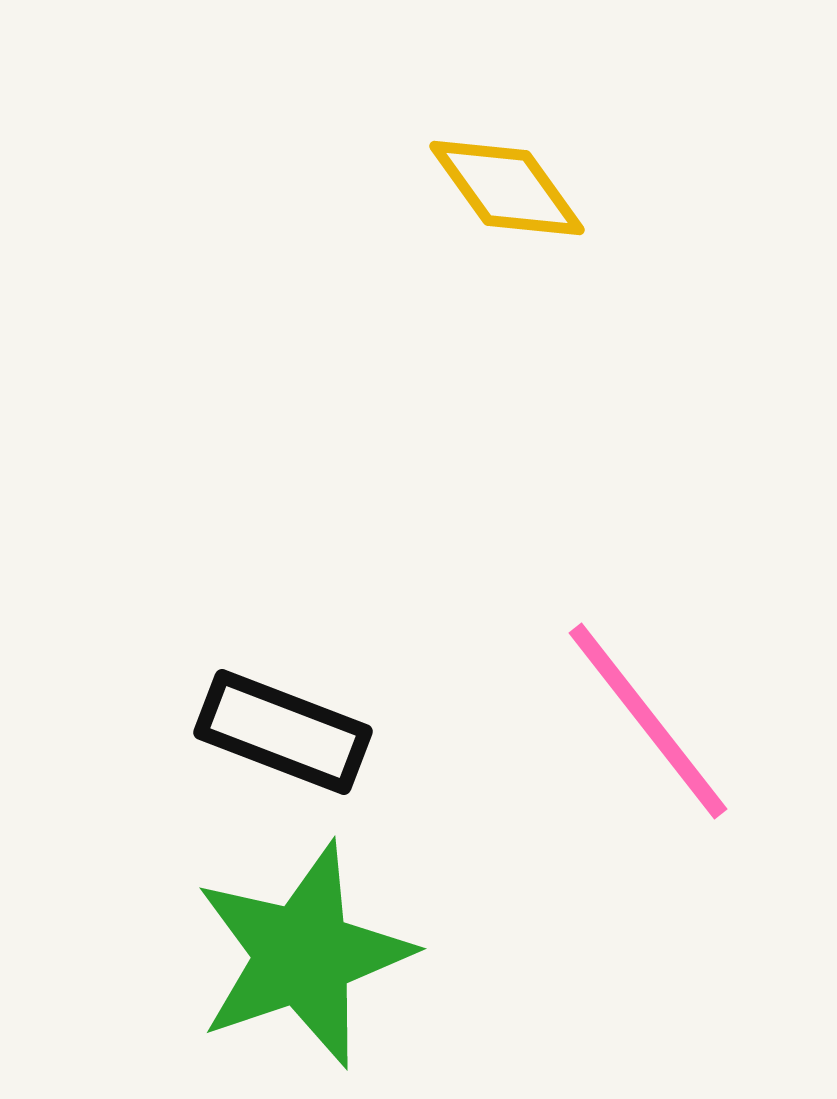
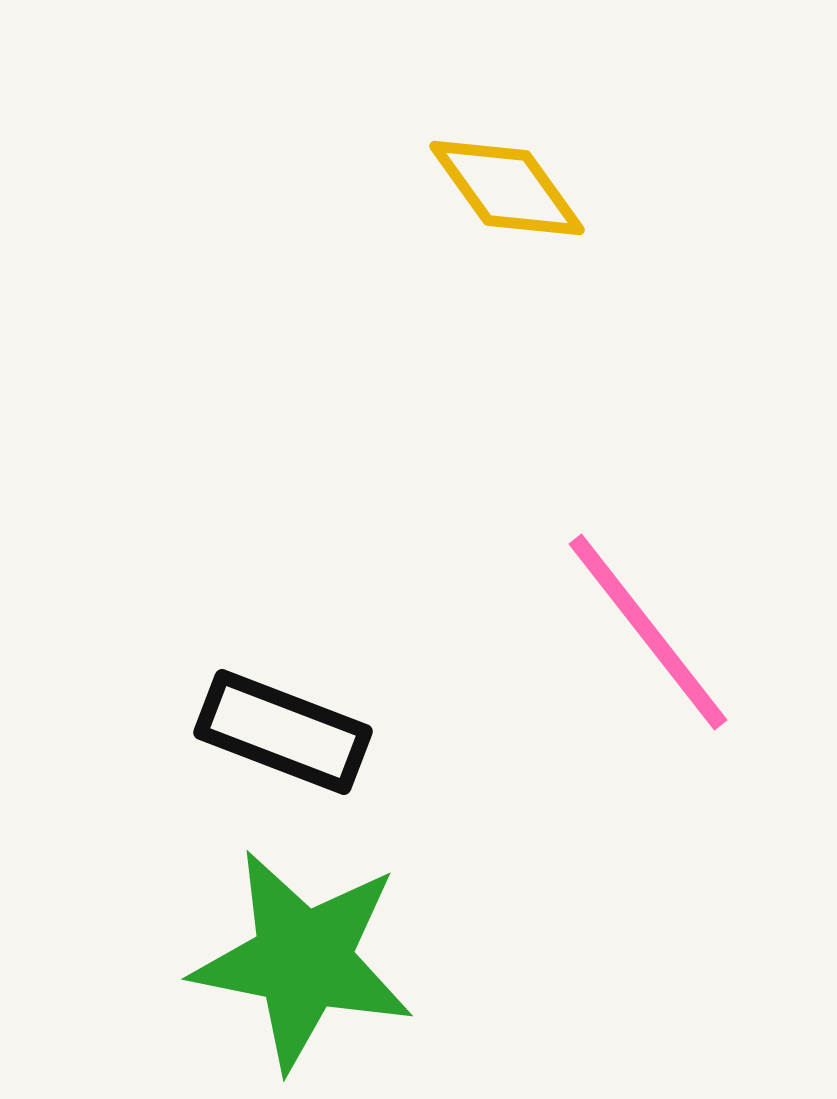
pink line: moved 89 px up
green star: moved 5 px down; rotated 30 degrees clockwise
